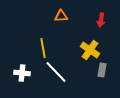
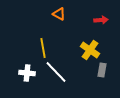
orange triangle: moved 2 px left, 2 px up; rotated 32 degrees clockwise
red arrow: rotated 104 degrees counterclockwise
white cross: moved 5 px right
